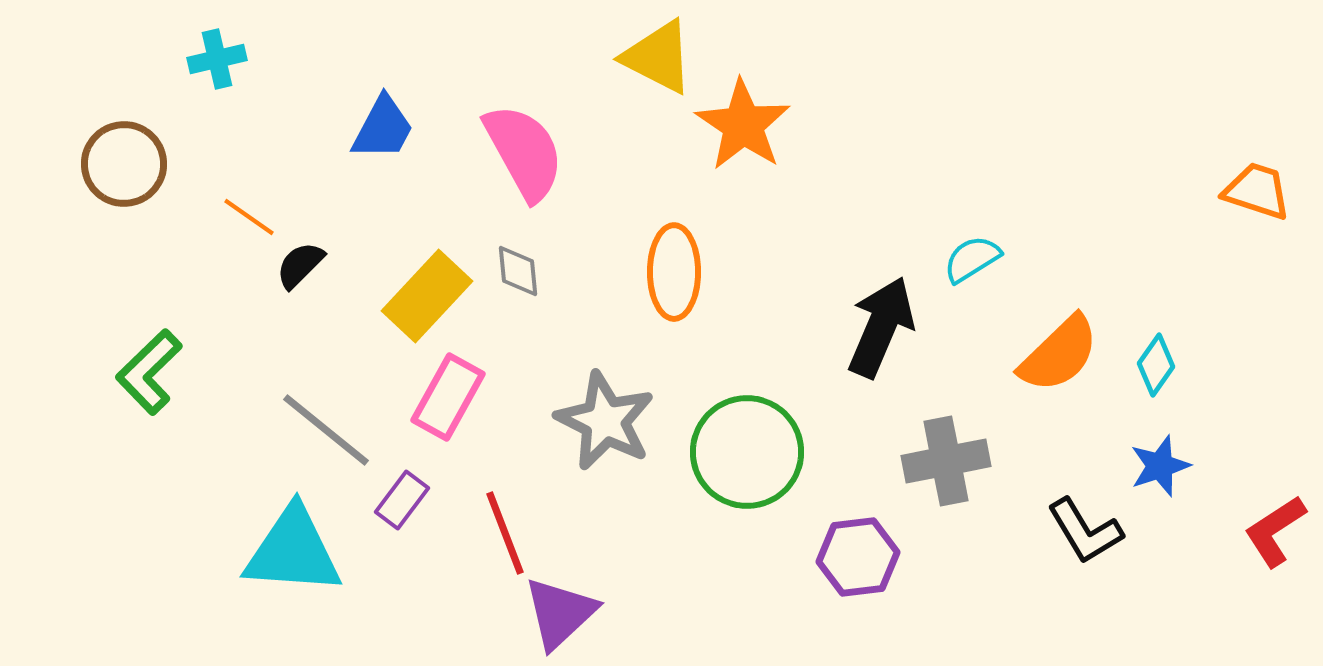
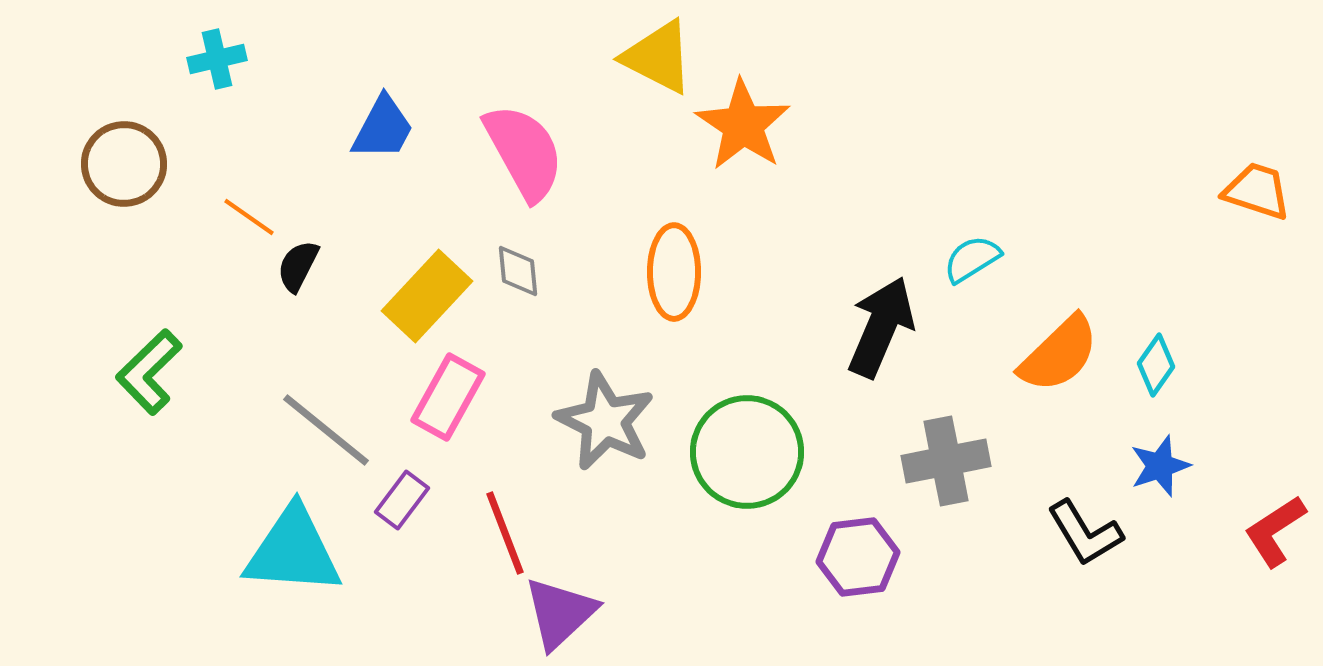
black semicircle: moved 2 px left, 1 px down; rotated 18 degrees counterclockwise
black L-shape: moved 2 px down
